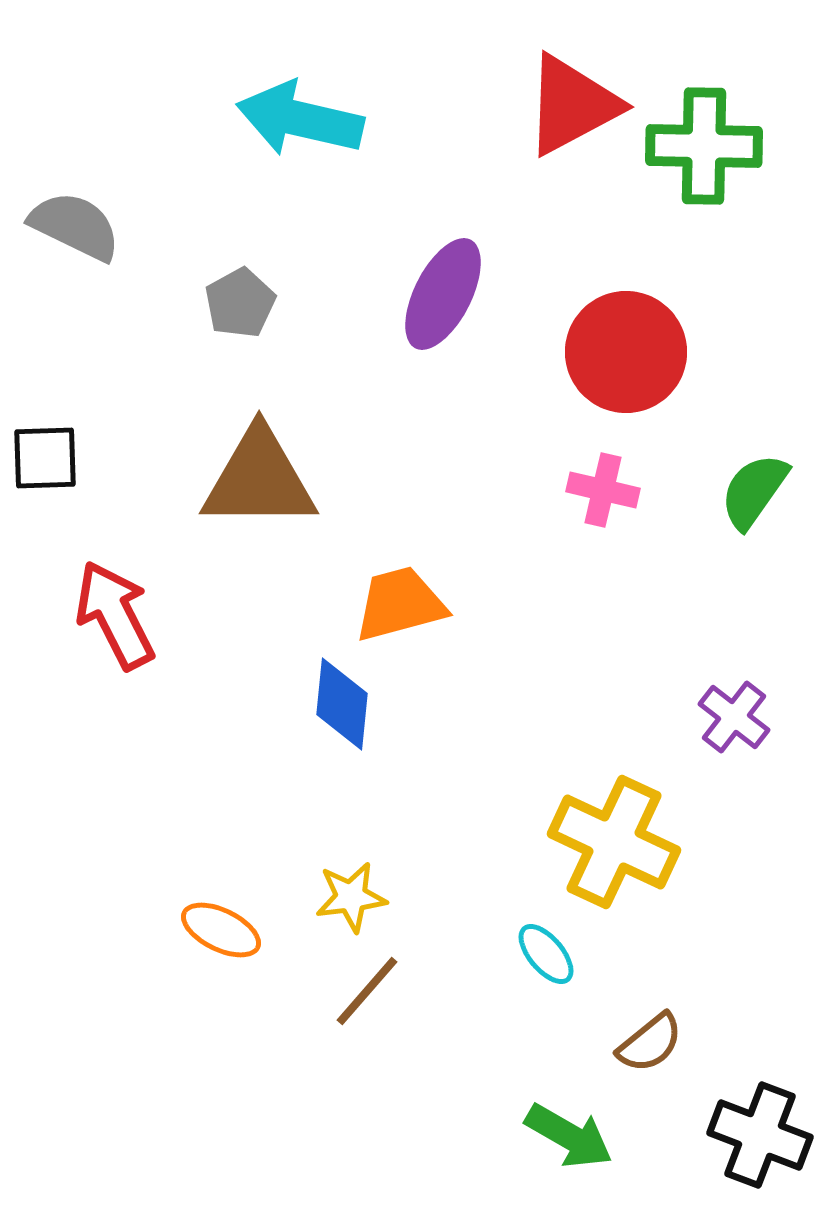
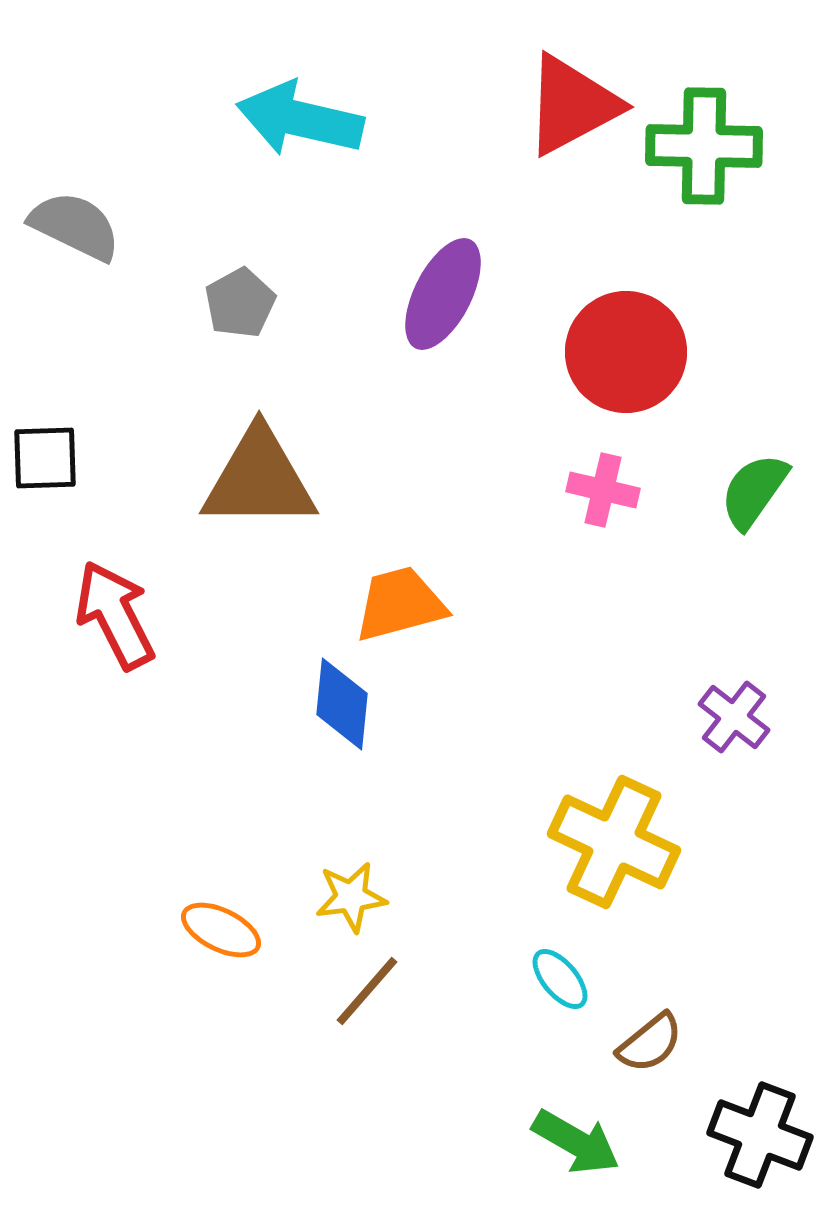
cyan ellipse: moved 14 px right, 25 px down
green arrow: moved 7 px right, 6 px down
